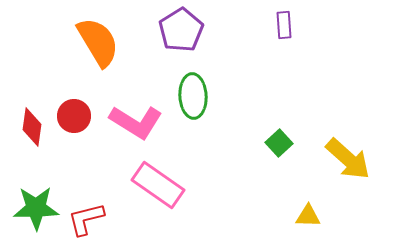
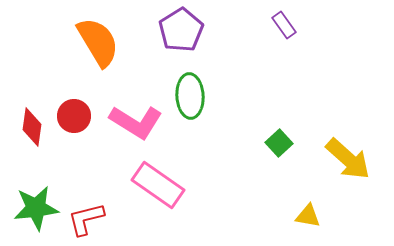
purple rectangle: rotated 32 degrees counterclockwise
green ellipse: moved 3 px left
green star: rotated 6 degrees counterclockwise
yellow triangle: rotated 8 degrees clockwise
